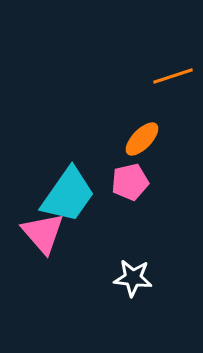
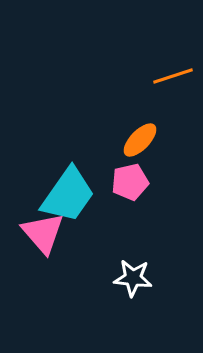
orange ellipse: moved 2 px left, 1 px down
